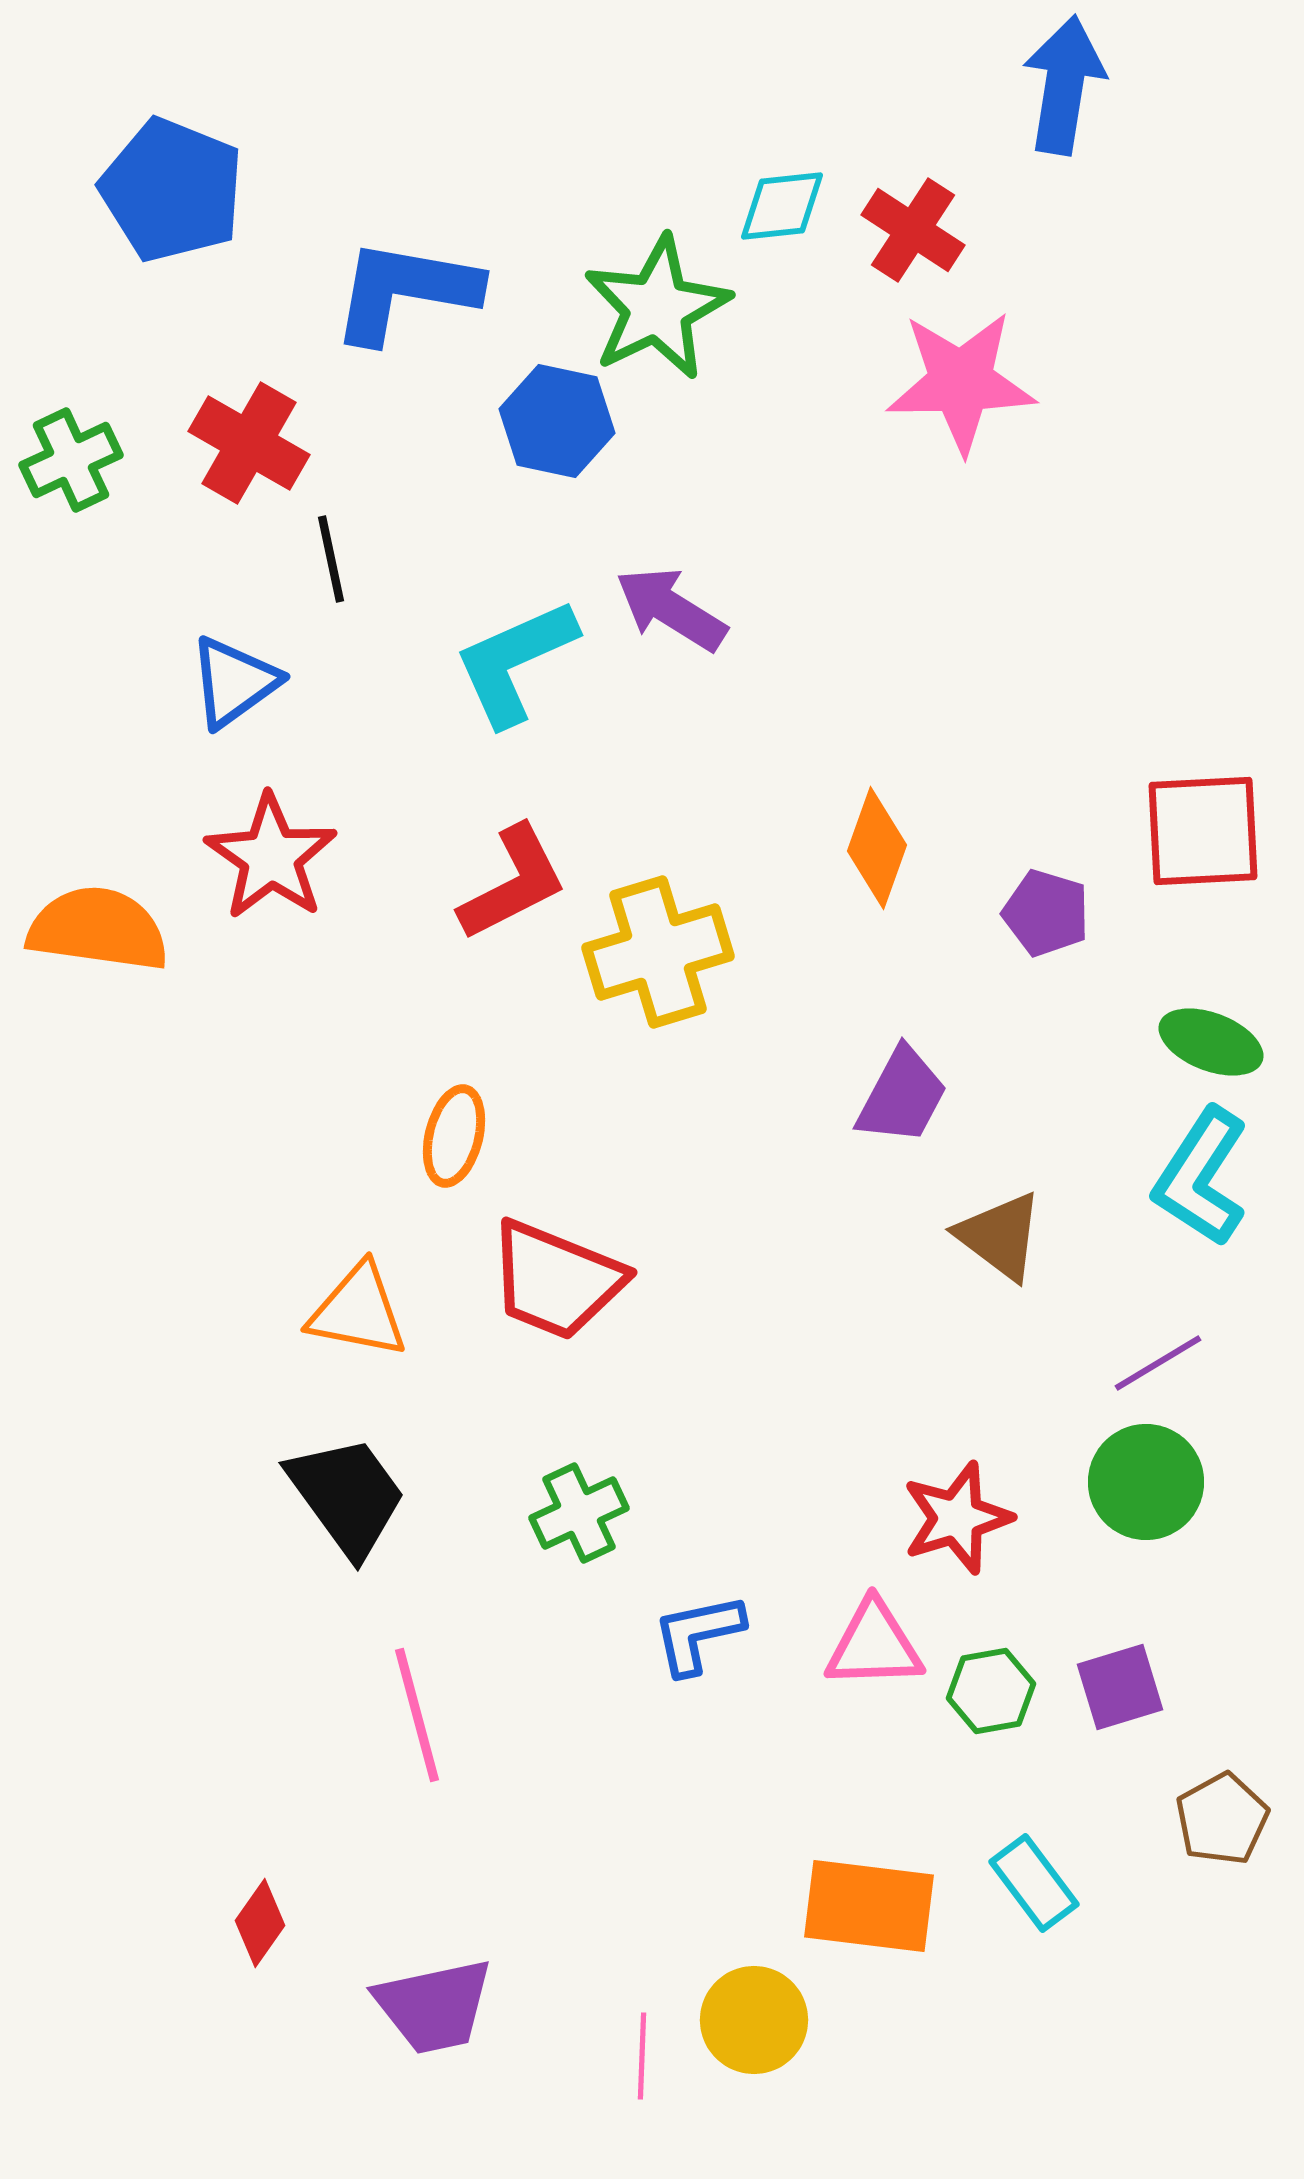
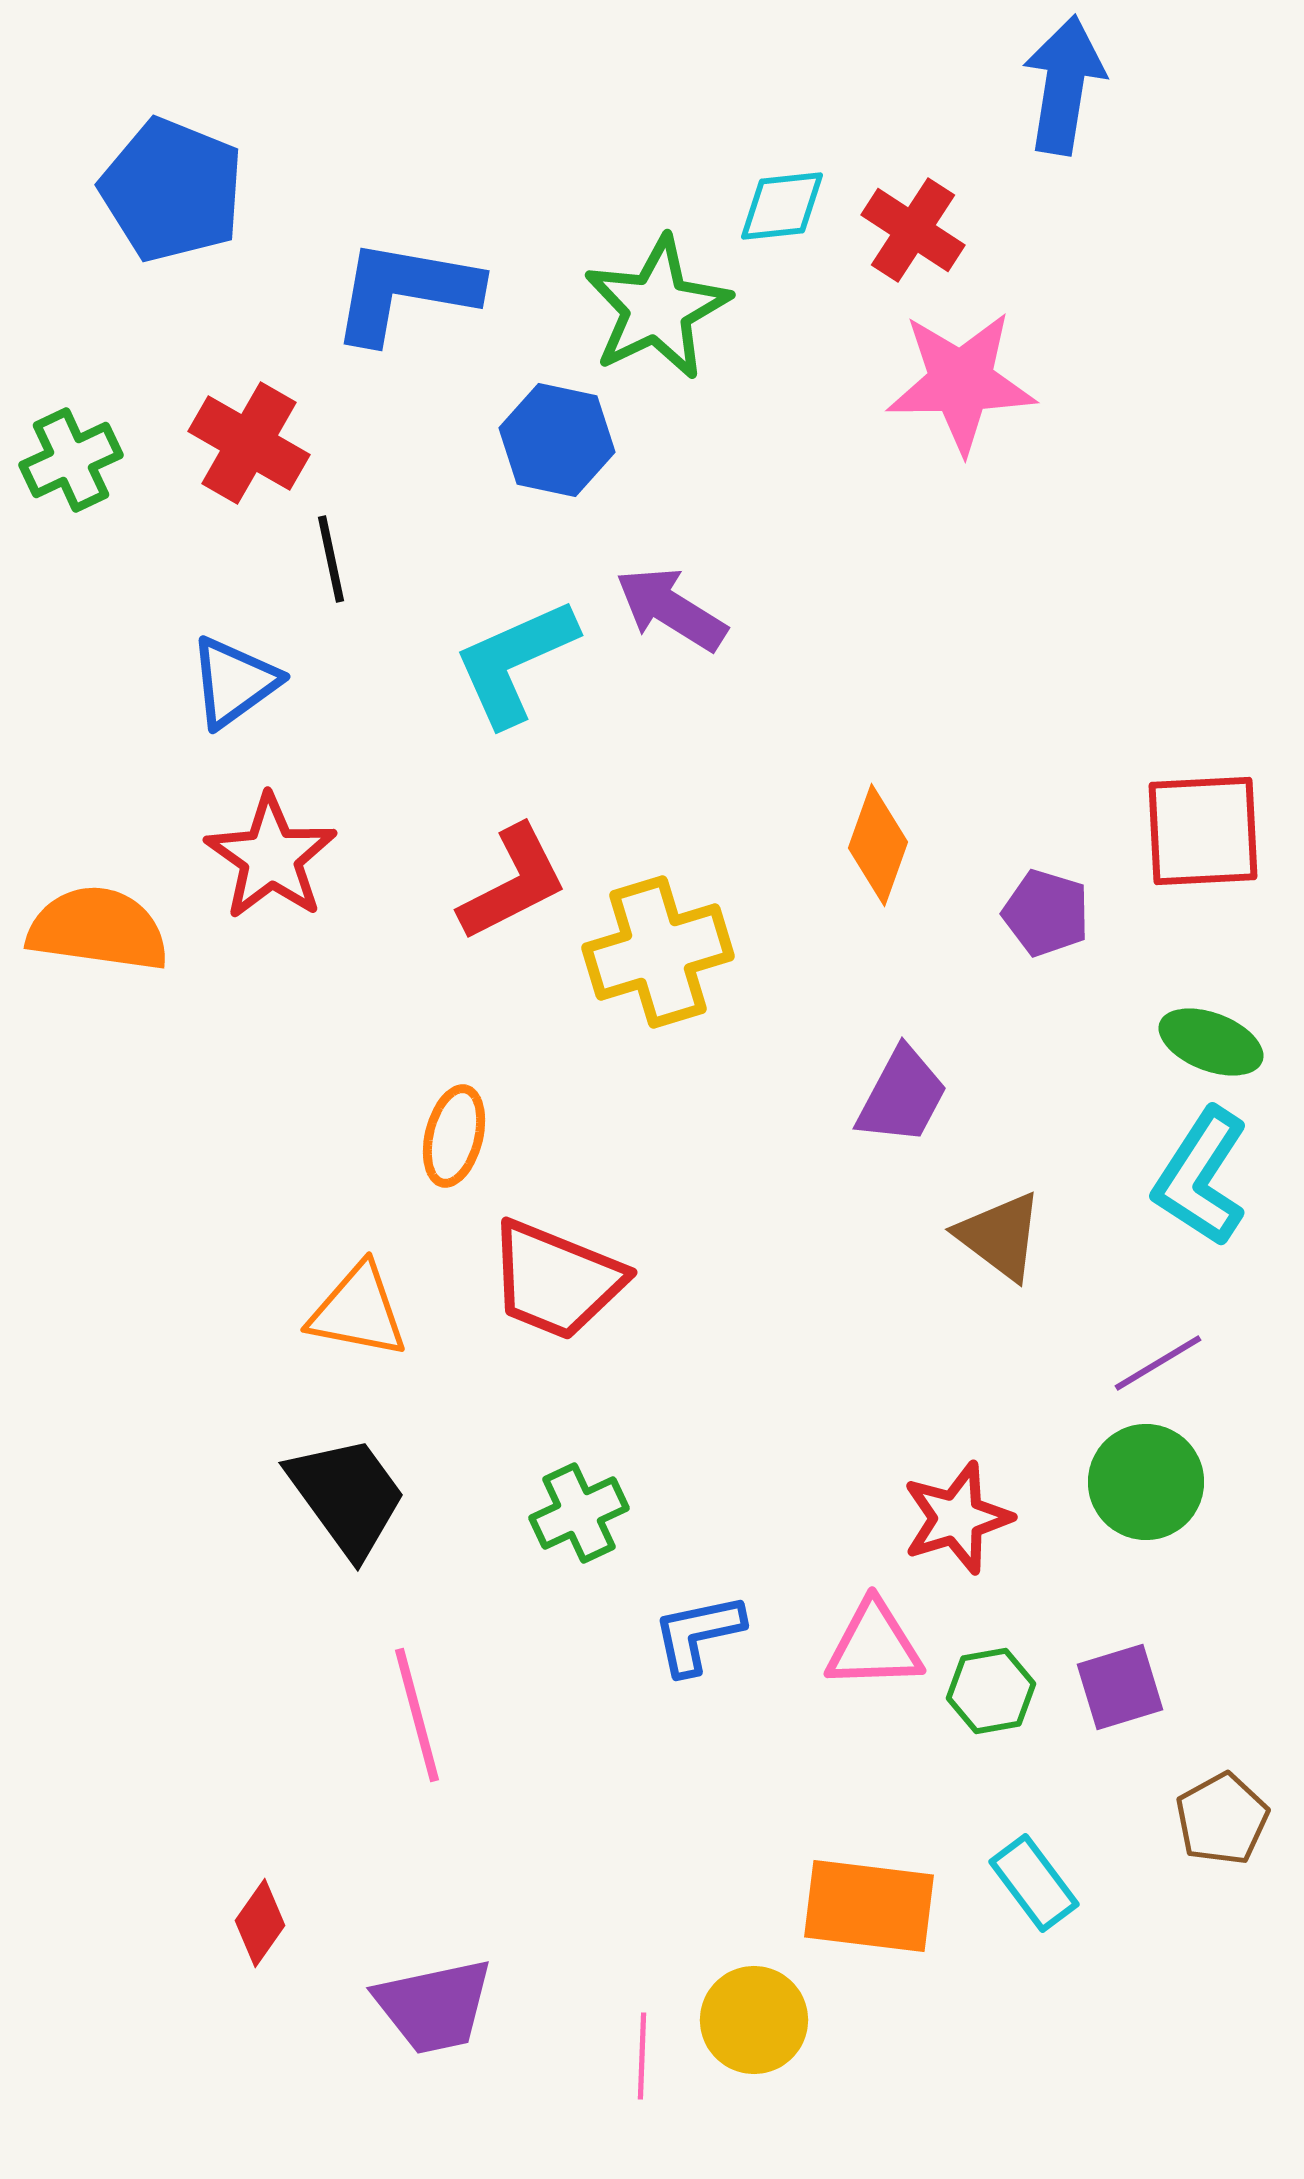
blue hexagon at (557, 421): moved 19 px down
orange diamond at (877, 848): moved 1 px right, 3 px up
